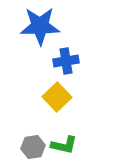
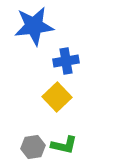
blue star: moved 6 px left; rotated 6 degrees counterclockwise
